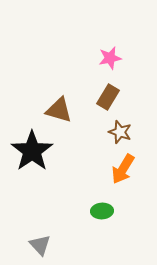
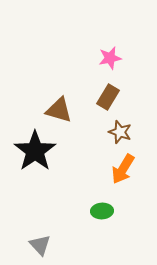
black star: moved 3 px right
